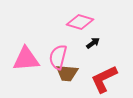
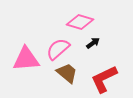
pink semicircle: moved 8 px up; rotated 35 degrees clockwise
brown trapezoid: rotated 145 degrees counterclockwise
